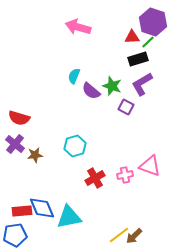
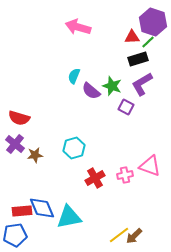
cyan hexagon: moved 1 px left, 2 px down
